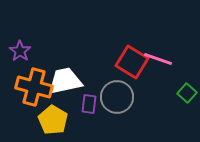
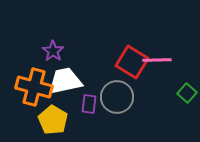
purple star: moved 33 px right
pink line: moved 1 px left, 1 px down; rotated 20 degrees counterclockwise
